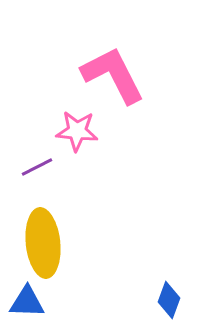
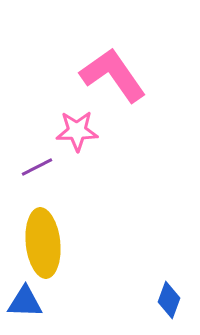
pink L-shape: rotated 8 degrees counterclockwise
pink star: rotated 6 degrees counterclockwise
blue triangle: moved 2 px left
